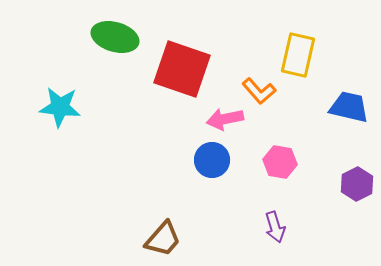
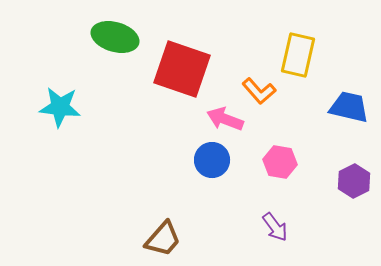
pink arrow: rotated 33 degrees clockwise
purple hexagon: moved 3 px left, 3 px up
purple arrow: rotated 20 degrees counterclockwise
